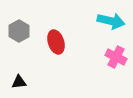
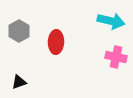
red ellipse: rotated 20 degrees clockwise
pink cross: rotated 15 degrees counterclockwise
black triangle: rotated 14 degrees counterclockwise
